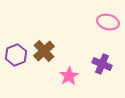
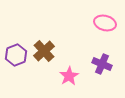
pink ellipse: moved 3 px left, 1 px down
